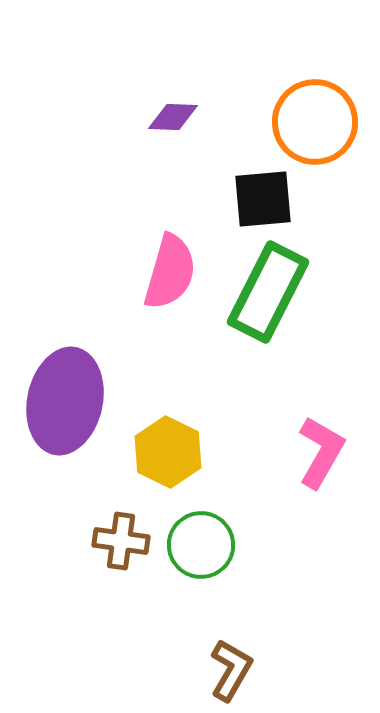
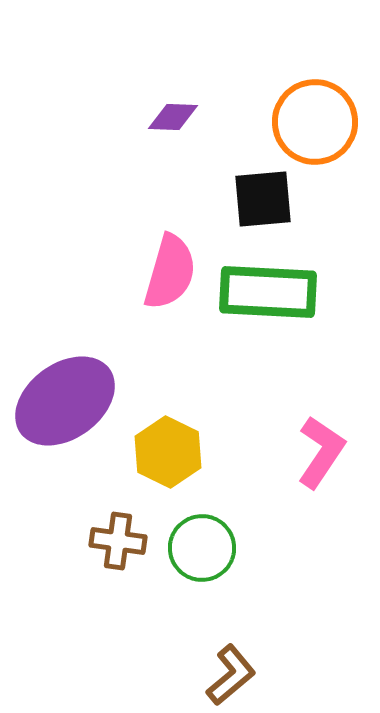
green rectangle: rotated 66 degrees clockwise
purple ellipse: rotated 42 degrees clockwise
pink L-shape: rotated 4 degrees clockwise
brown cross: moved 3 px left
green circle: moved 1 px right, 3 px down
brown L-shape: moved 5 px down; rotated 20 degrees clockwise
